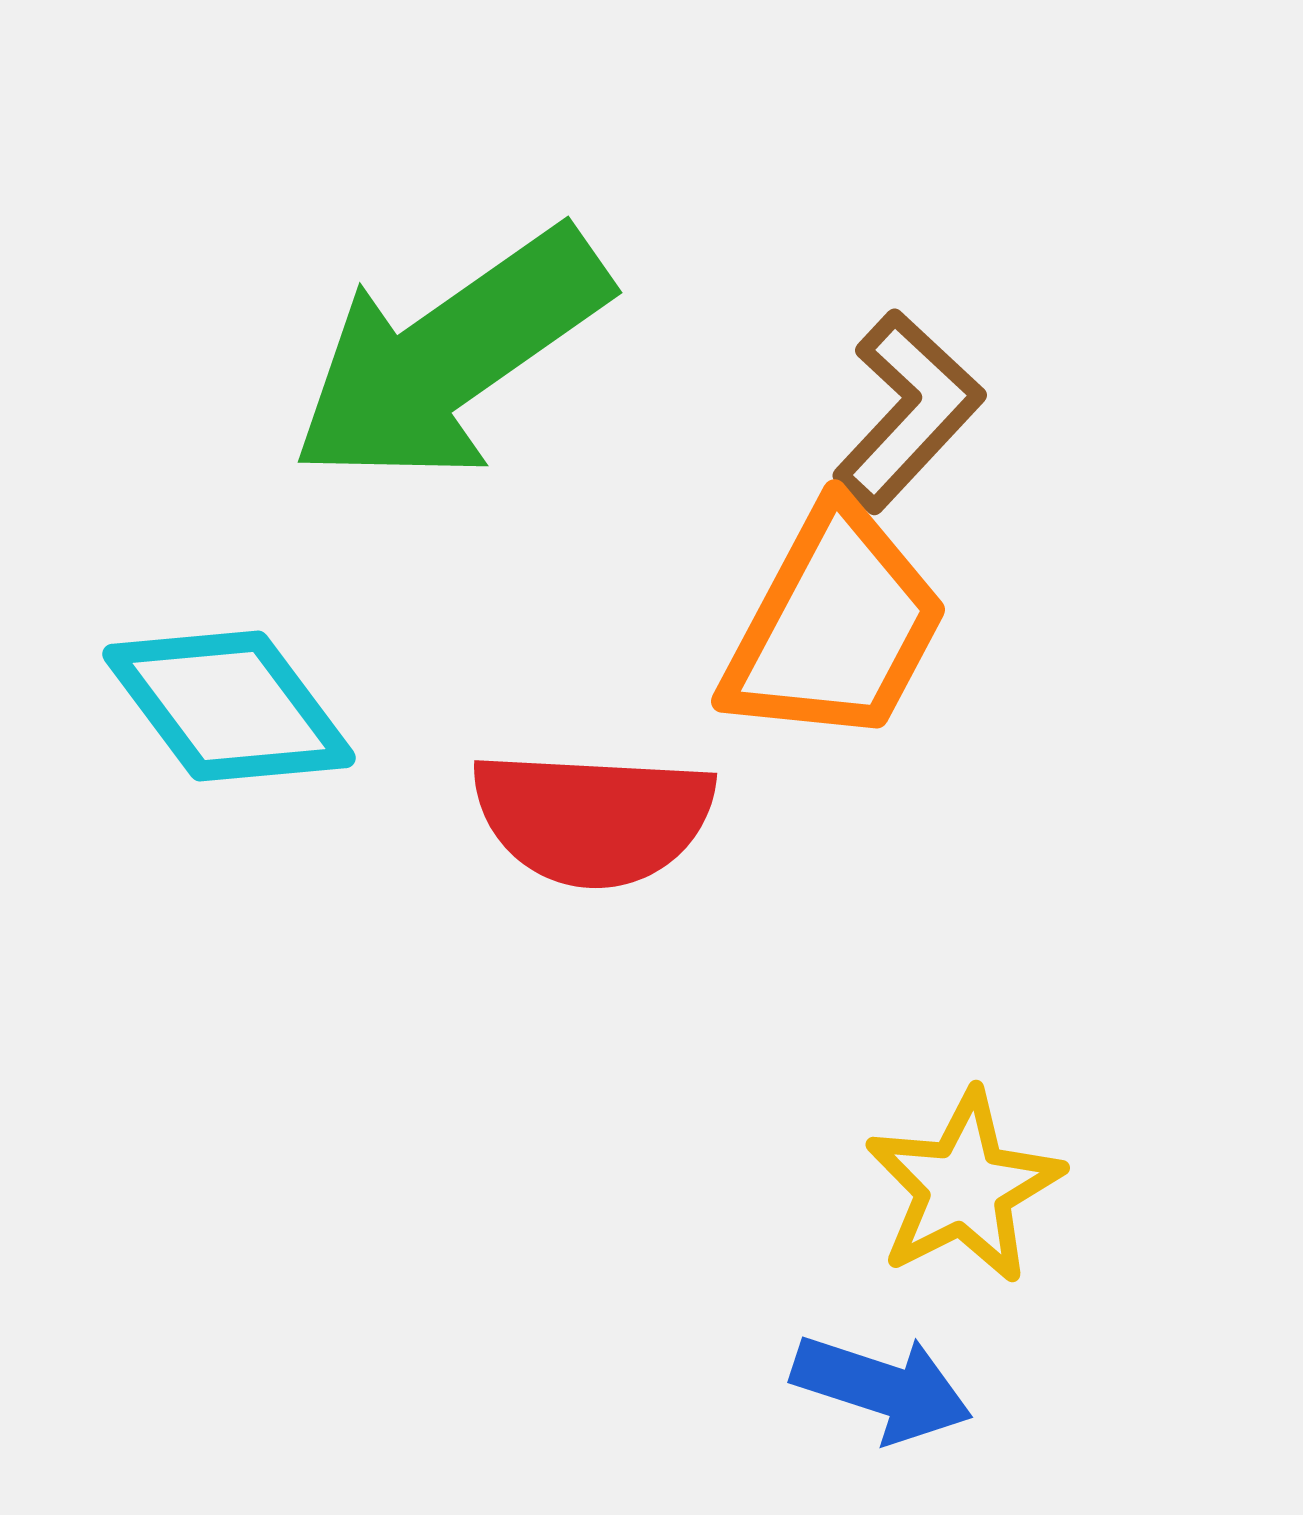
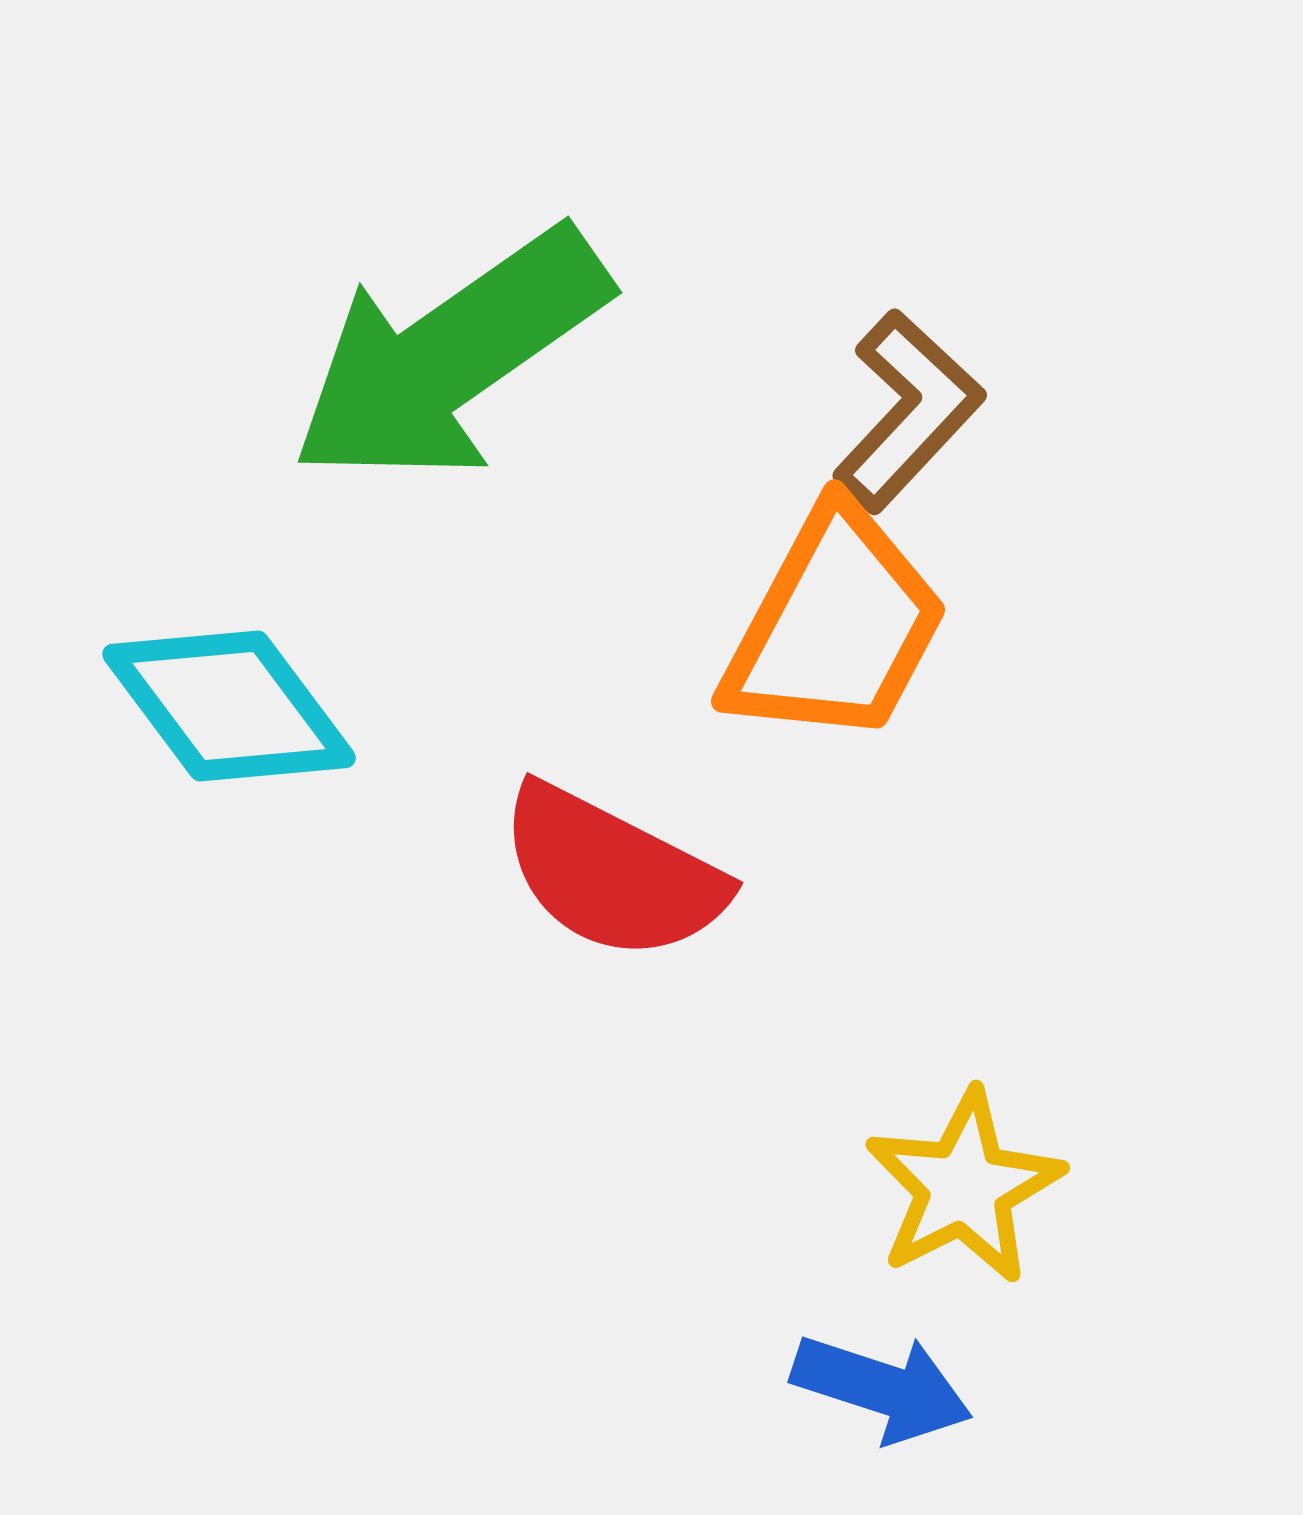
red semicircle: moved 19 px right, 55 px down; rotated 24 degrees clockwise
